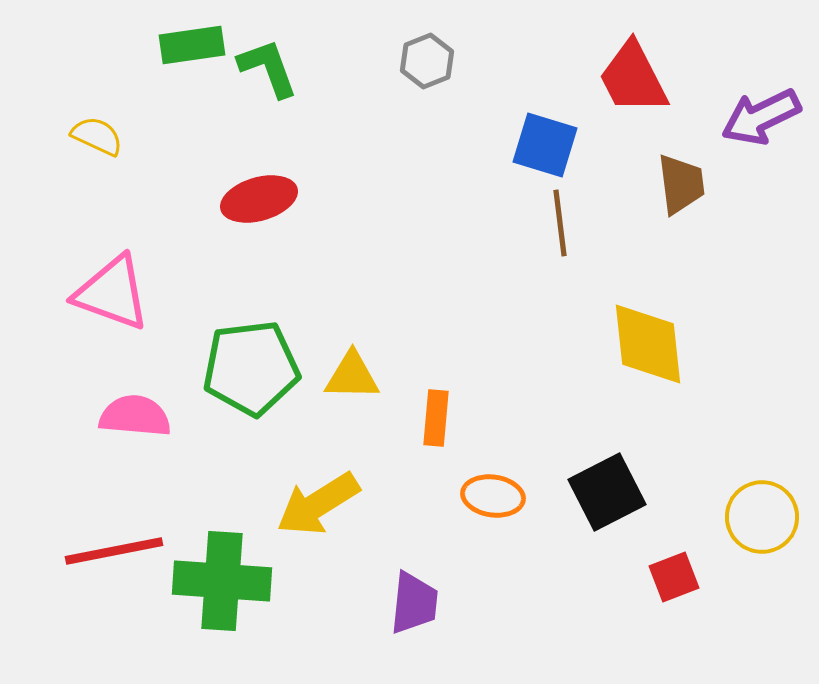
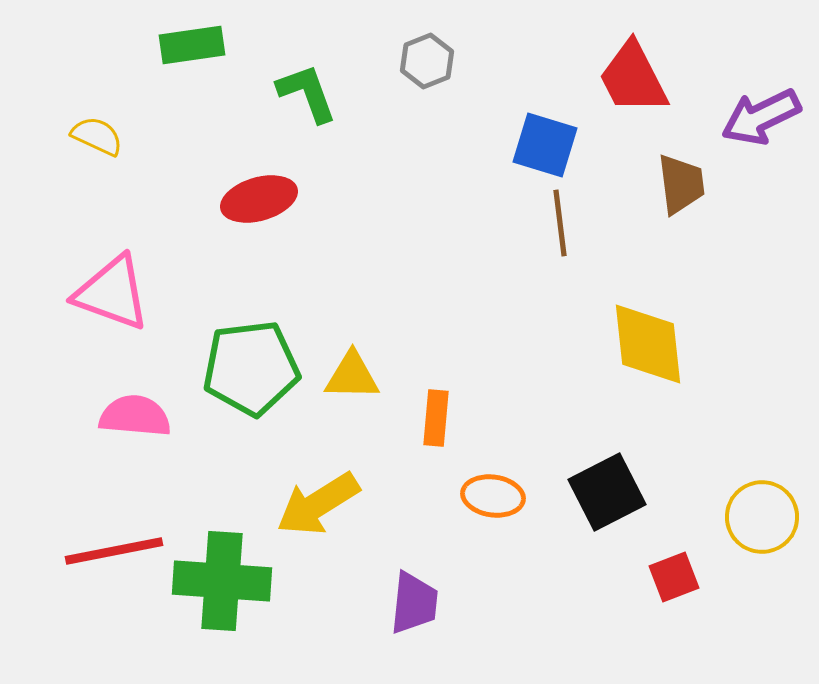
green L-shape: moved 39 px right, 25 px down
